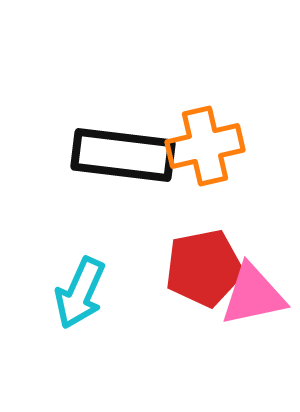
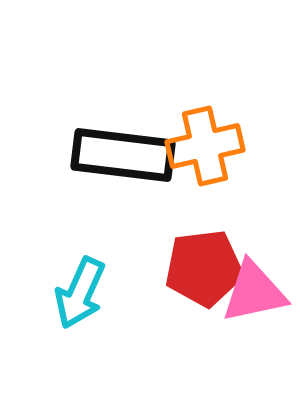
red pentagon: rotated 4 degrees clockwise
pink triangle: moved 1 px right, 3 px up
